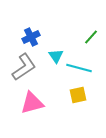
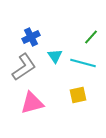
cyan triangle: moved 1 px left
cyan line: moved 4 px right, 5 px up
